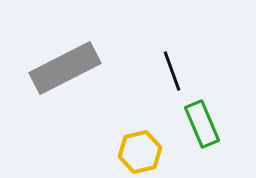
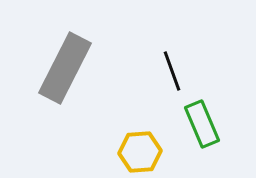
gray rectangle: rotated 36 degrees counterclockwise
yellow hexagon: rotated 9 degrees clockwise
